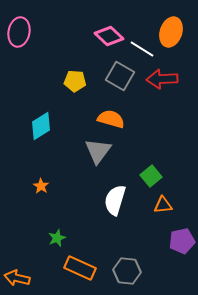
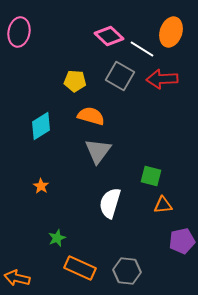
orange semicircle: moved 20 px left, 3 px up
green square: rotated 35 degrees counterclockwise
white semicircle: moved 5 px left, 3 px down
